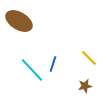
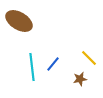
blue line: rotated 21 degrees clockwise
cyan line: moved 3 px up; rotated 36 degrees clockwise
brown star: moved 5 px left, 7 px up
